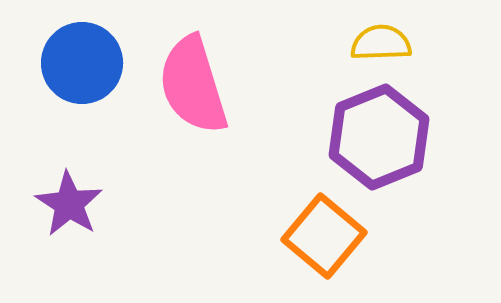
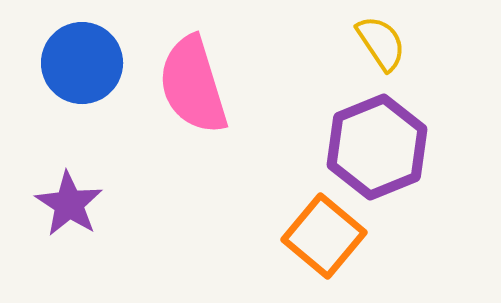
yellow semicircle: rotated 58 degrees clockwise
purple hexagon: moved 2 px left, 10 px down
